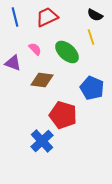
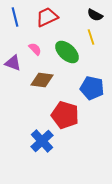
blue pentagon: rotated 10 degrees counterclockwise
red pentagon: moved 2 px right
